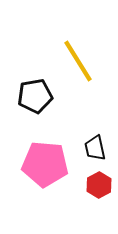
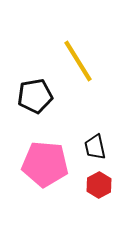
black trapezoid: moved 1 px up
